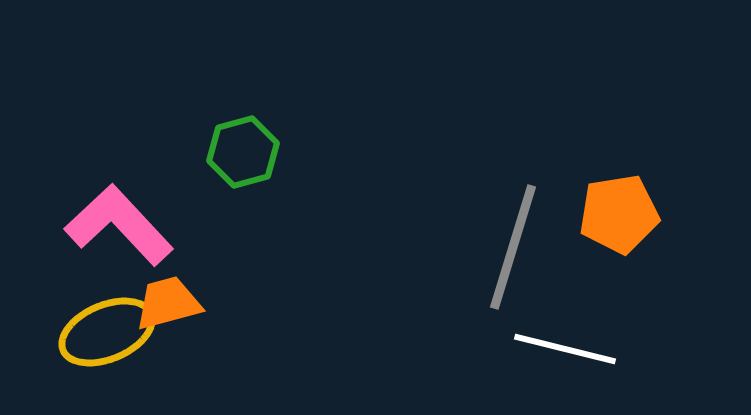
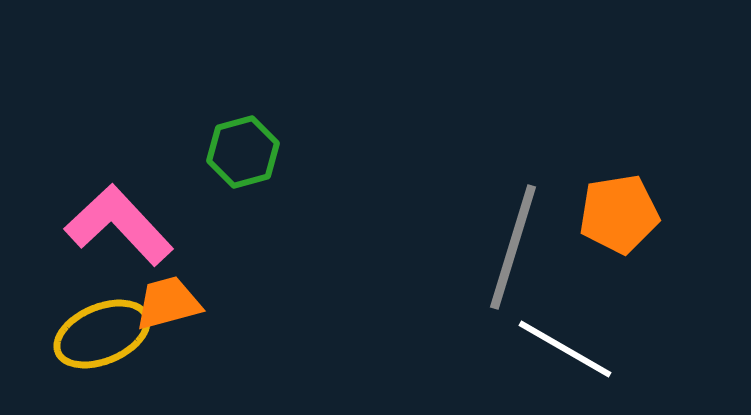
yellow ellipse: moved 5 px left, 2 px down
white line: rotated 16 degrees clockwise
